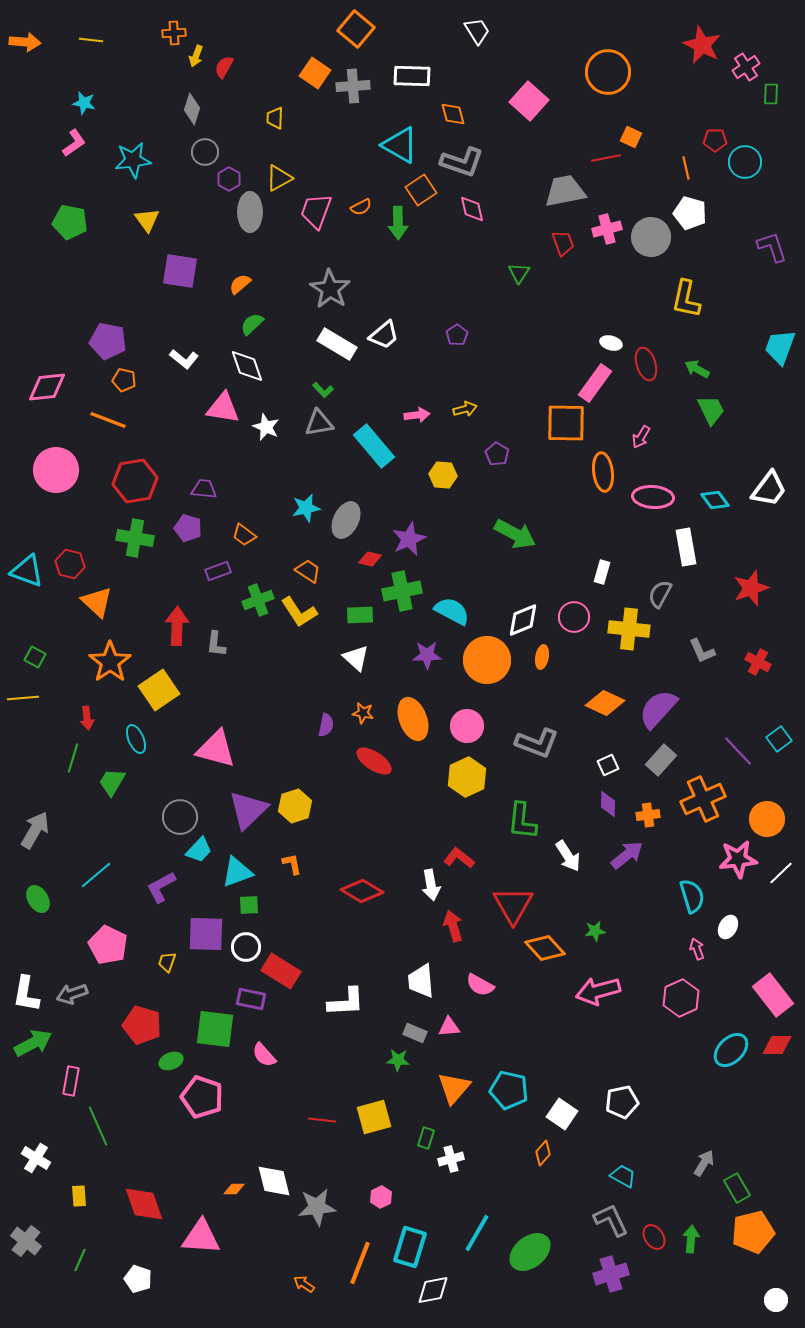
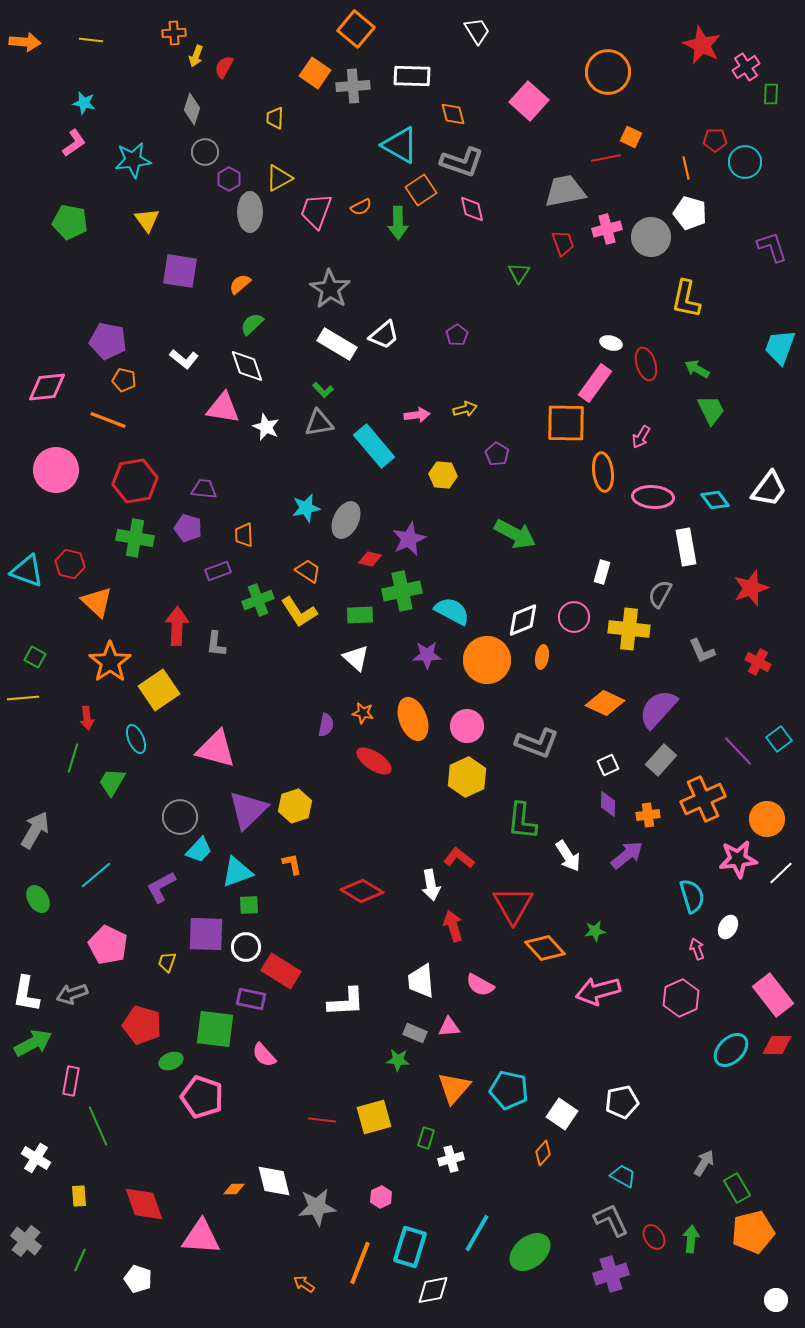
orange trapezoid at (244, 535): rotated 50 degrees clockwise
